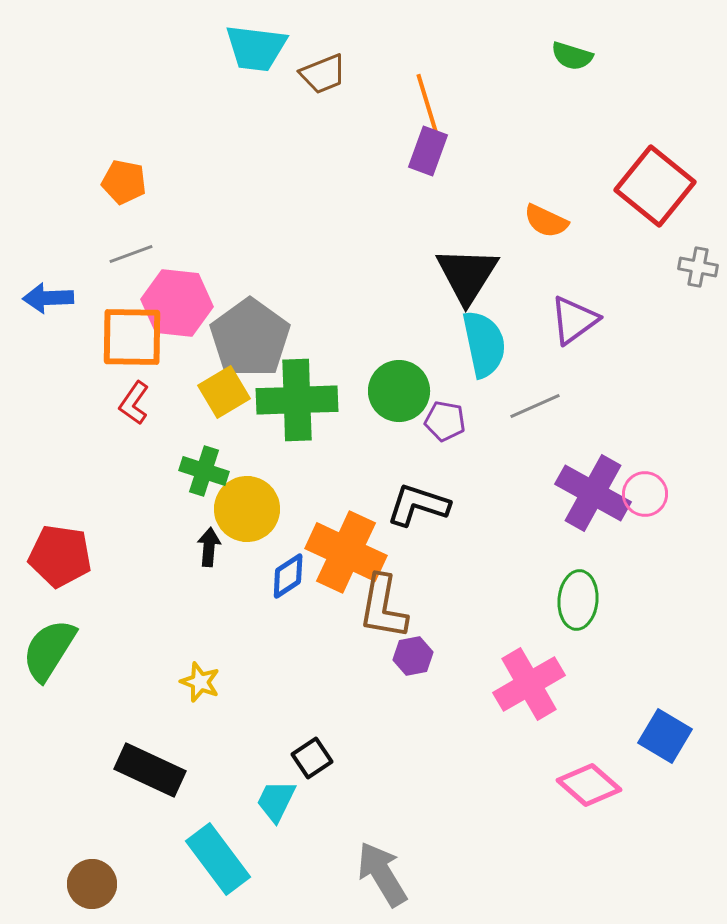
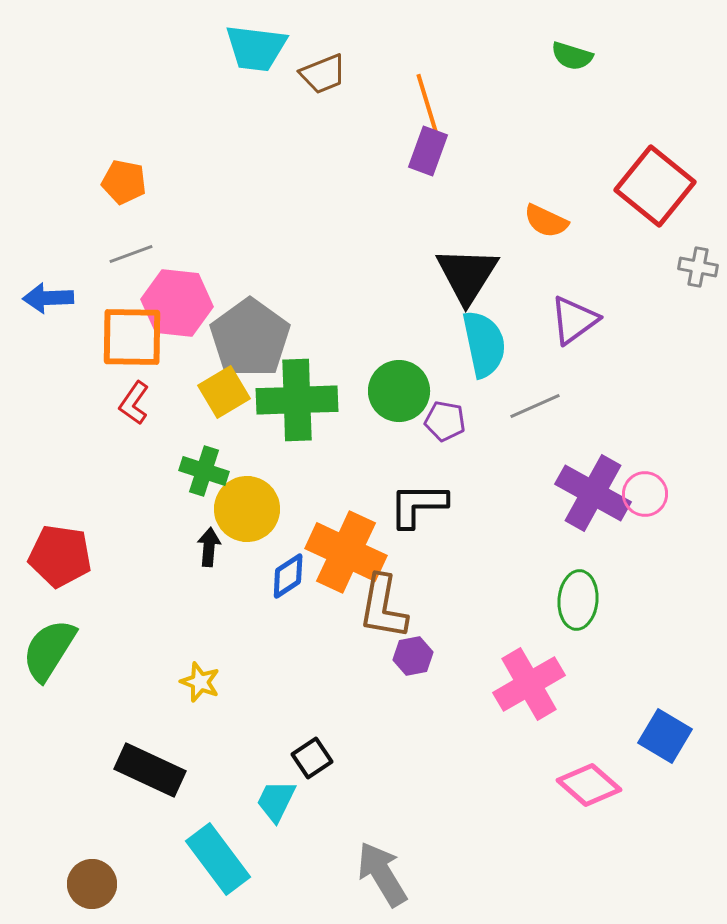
black L-shape at (418, 505): rotated 18 degrees counterclockwise
